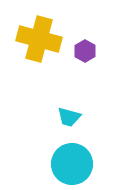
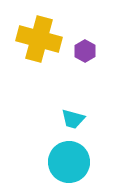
cyan trapezoid: moved 4 px right, 2 px down
cyan circle: moved 3 px left, 2 px up
